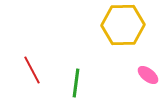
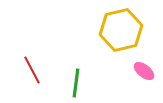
yellow hexagon: moved 2 px left, 5 px down; rotated 12 degrees counterclockwise
pink ellipse: moved 4 px left, 4 px up
